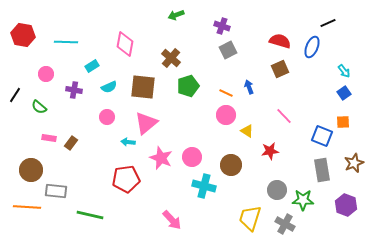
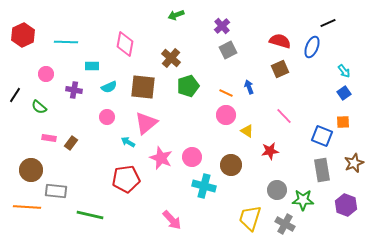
purple cross at (222, 26): rotated 28 degrees clockwise
red hexagon at (23, 35): rotated 25 degrees clockwise
cyan rectangle at (92, 66): rotated 32 degrees clockwise
cyan arrow at (128, 142): rotated 24 degrees clockwise
